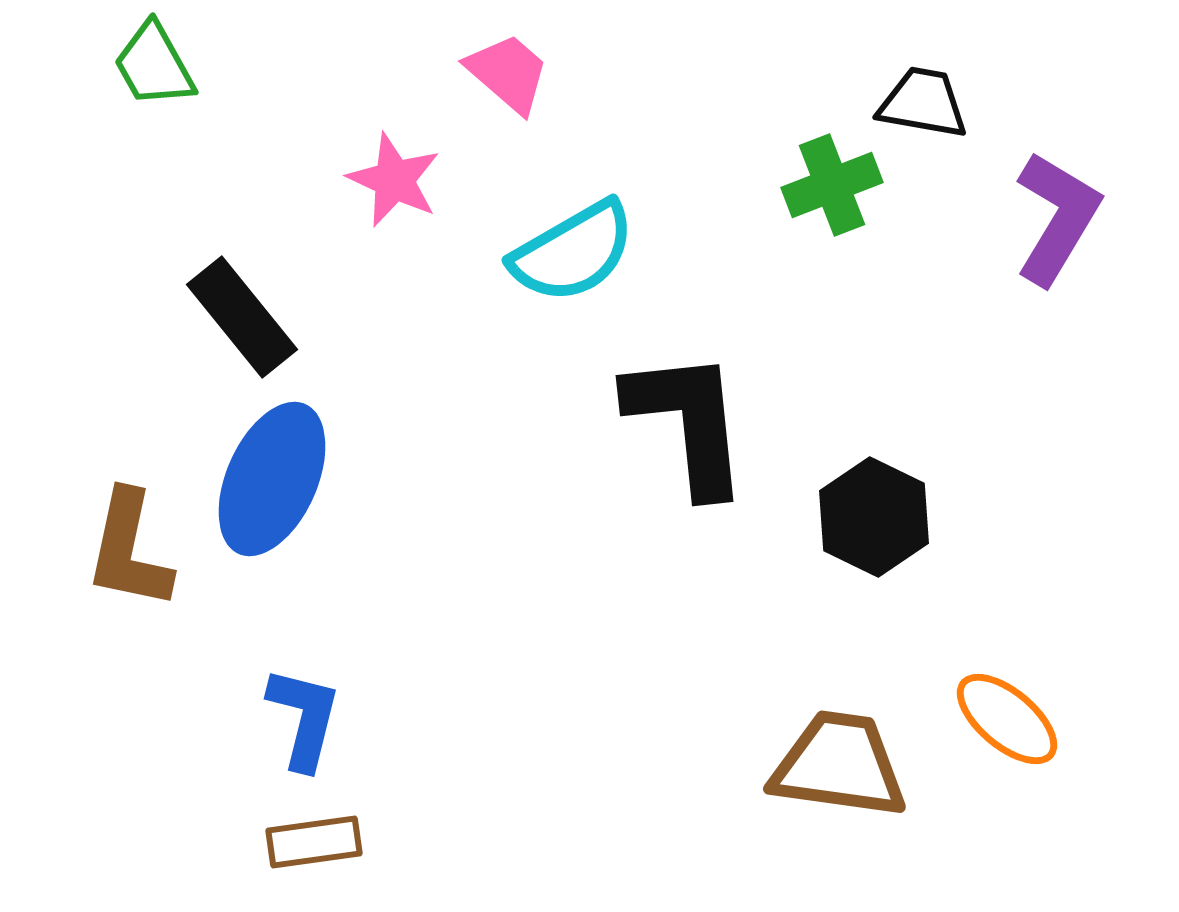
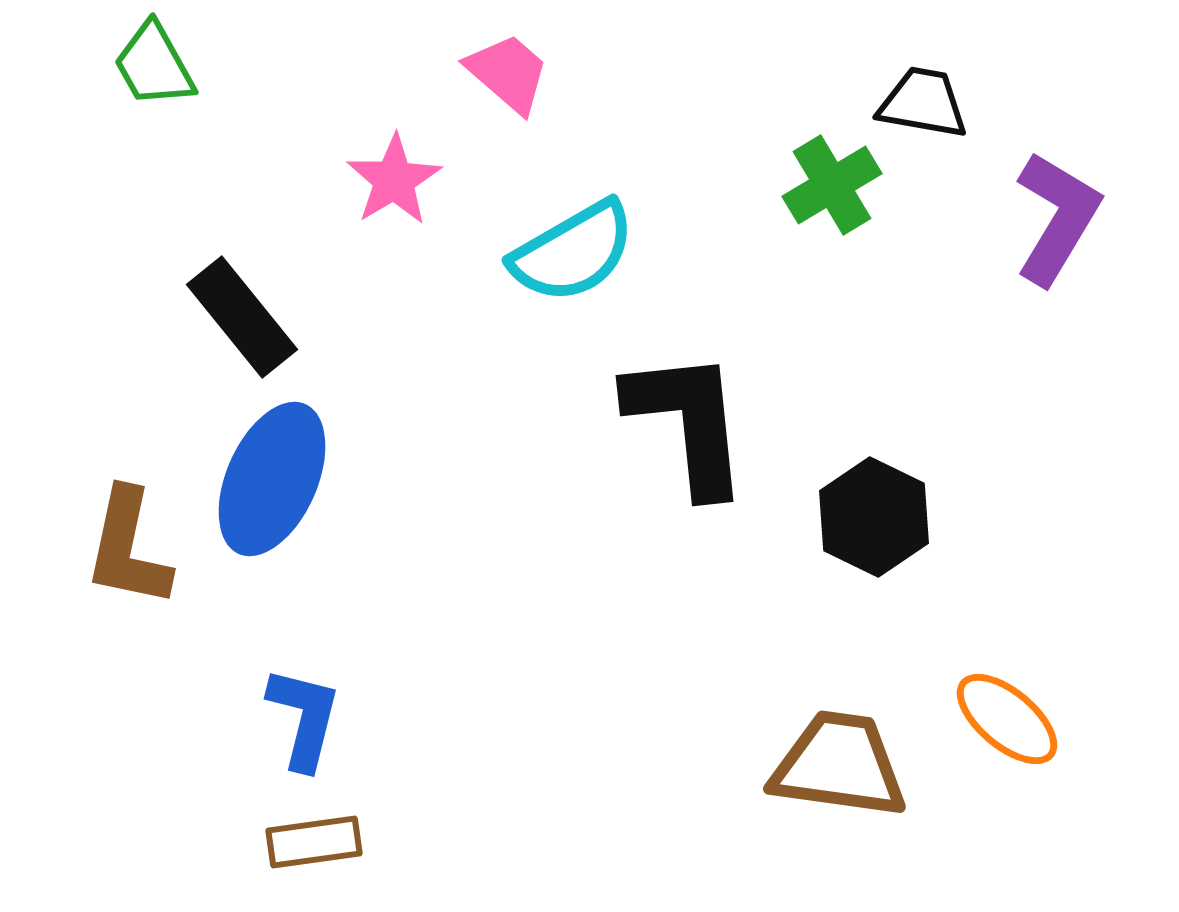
pink star: rotated 16 degrees clockwise
green cross: rotated 10 degrees counterclockwise
brown L-shape: moved 1 px left, 2 px up
